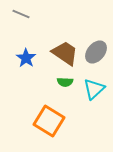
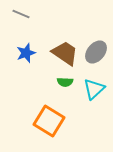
blue star: moved 5 px up; rotated 18 degrees clockwise
